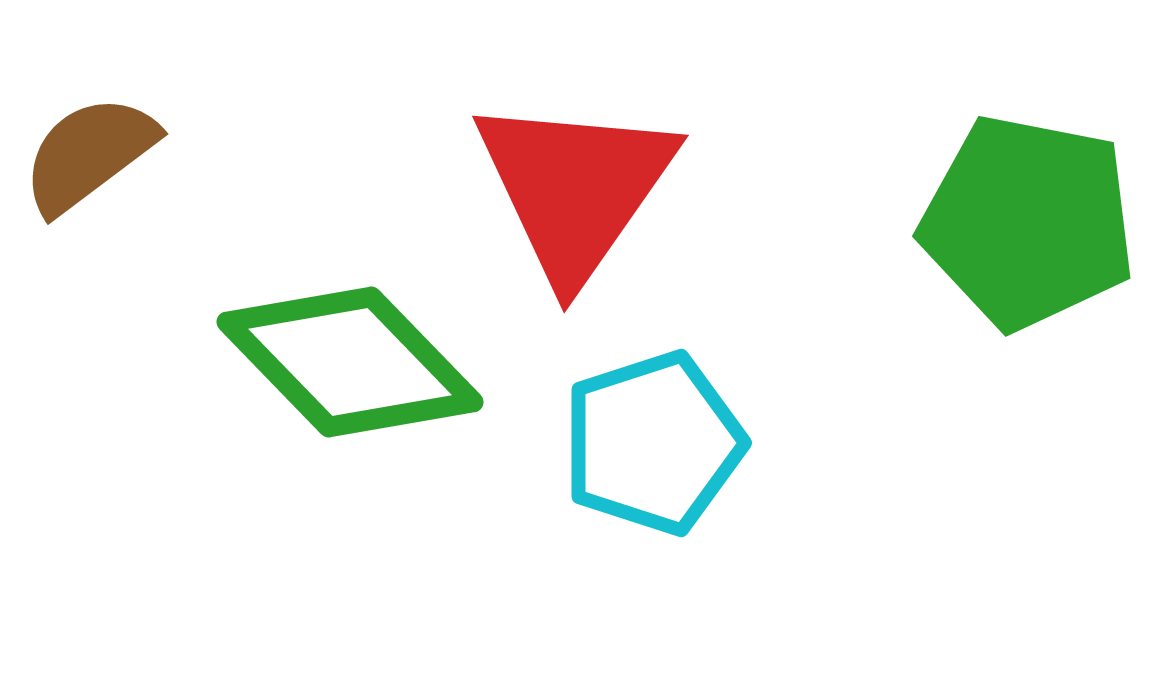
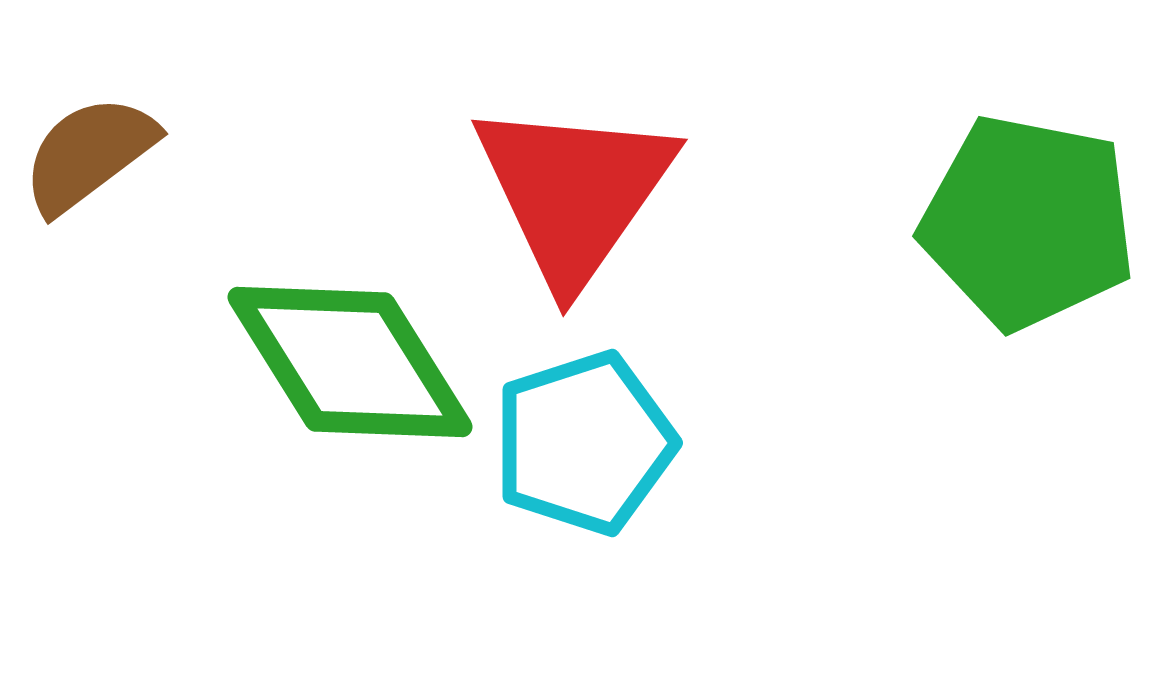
red triangle: moved 1 px left, 4 px down
green diamond: rotated 12 degrees clockwise
cyan pentagon: moved 69 px left
